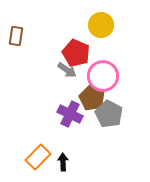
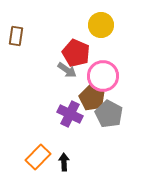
black arrow: moved 1 px right
